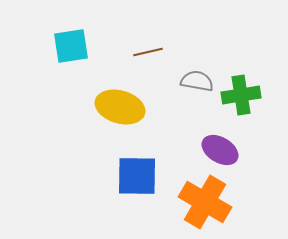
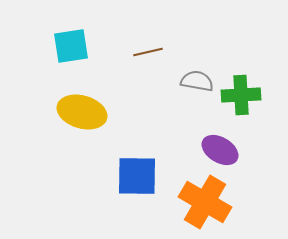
green cross: rotated 6 degrees clockwise
yellow ellipse: moved 38 px left, 5 px down
